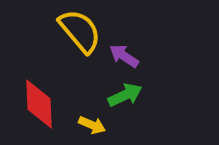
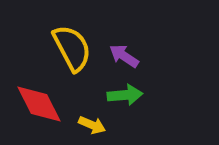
yellow semicircle: moved 8 px left, 17 px down; rotated 12 degrees clockwise
green arrow: rotated 20 degrees clockwise
red diamond: rotated 24 degrees counterclockwise
